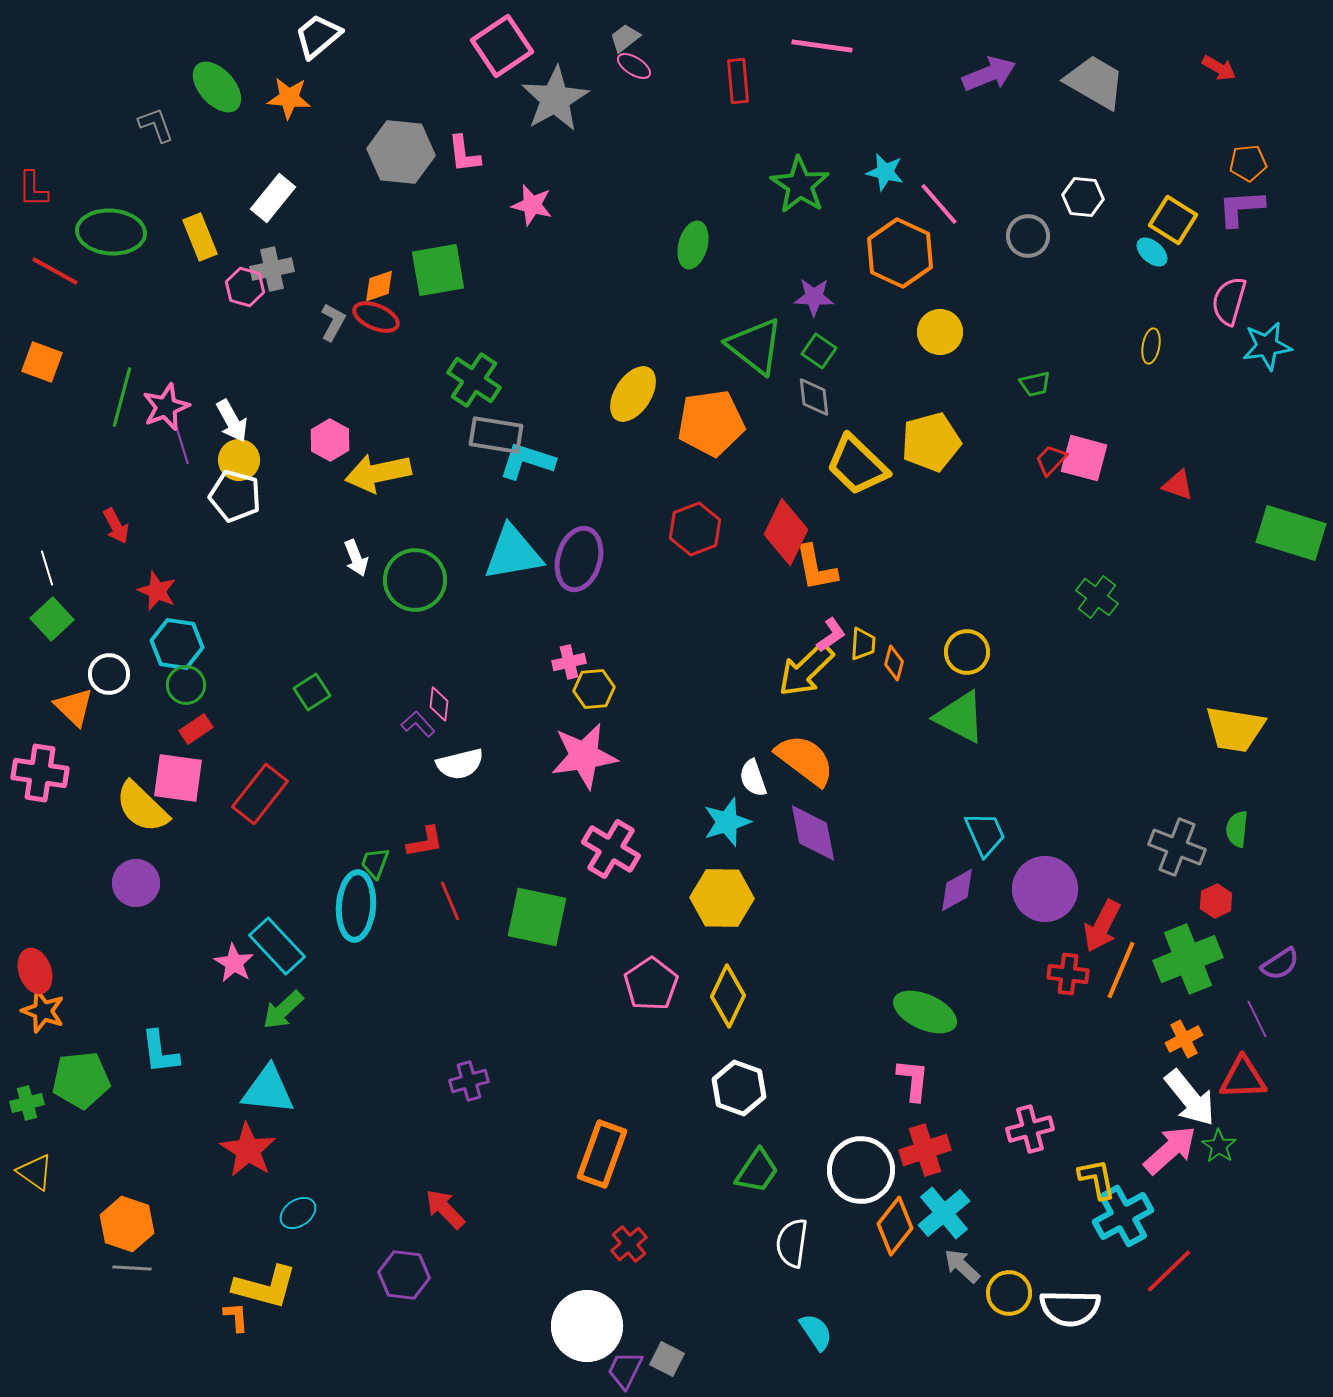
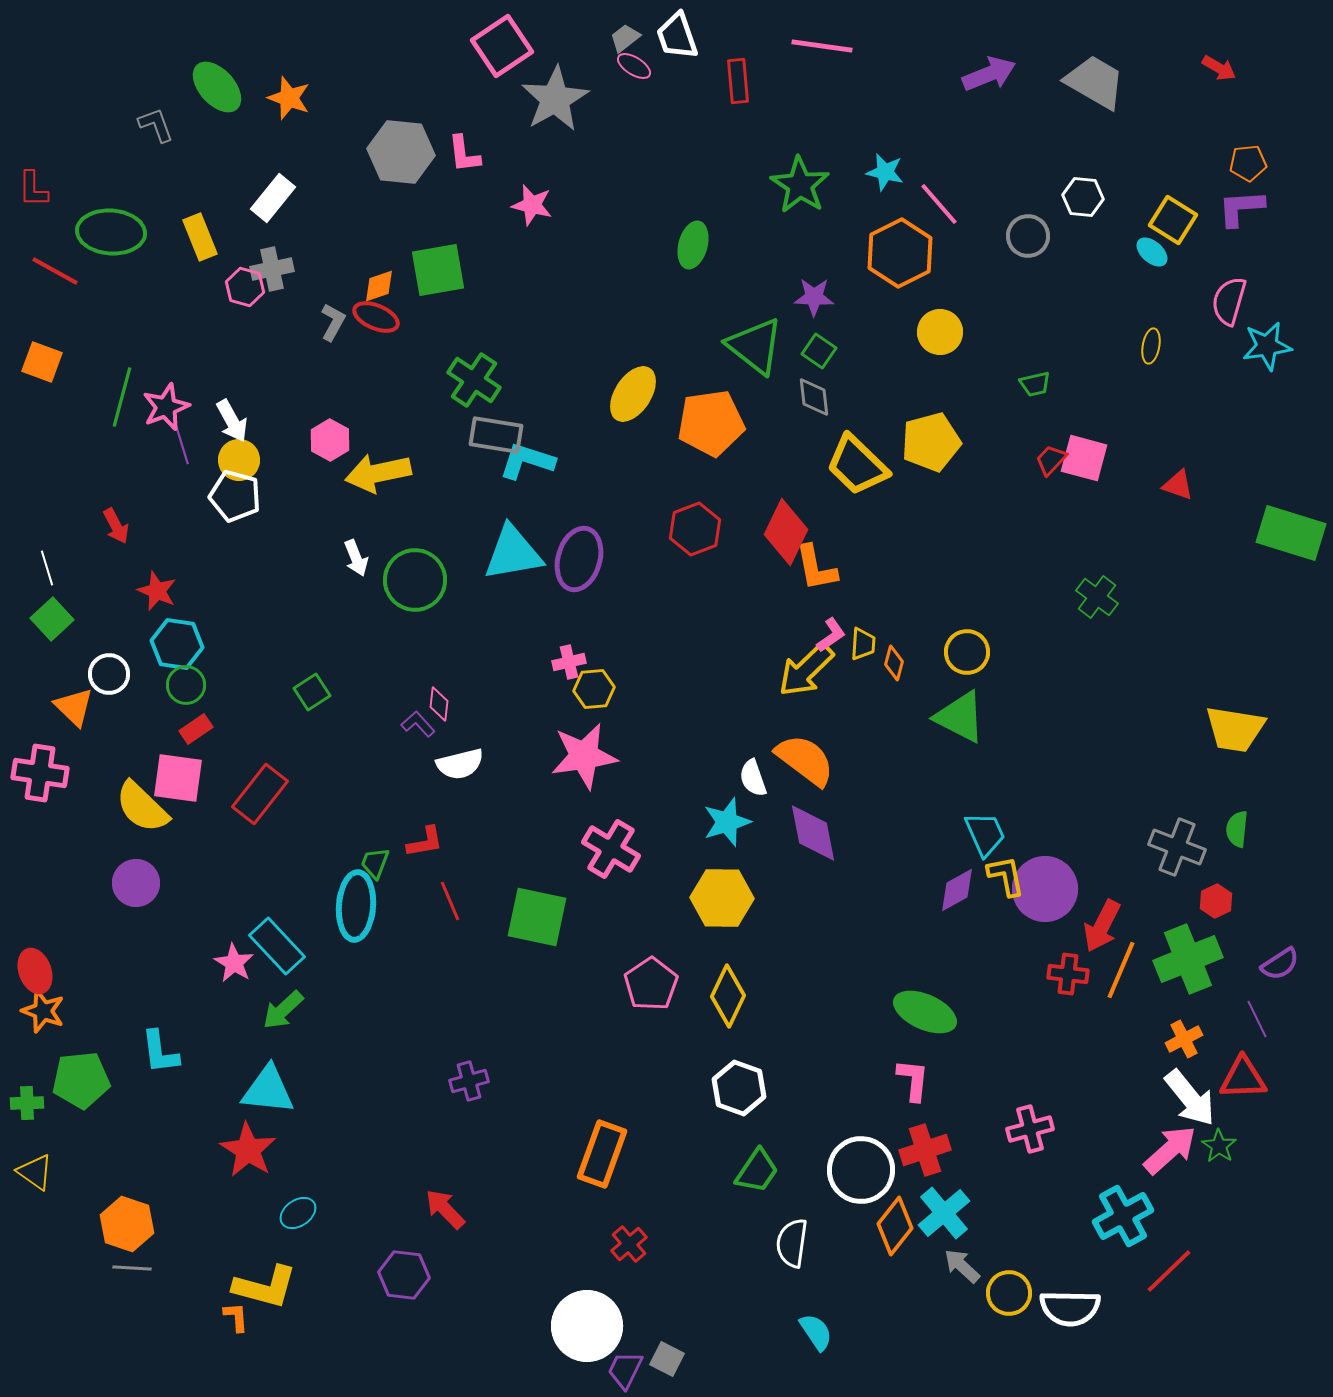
white trapezoid at (318, 36): moved 359 px right; rotated 69 degrees counterclockwise
orange star at (289, 98): rotated 15 degrees clockwise
orange hexagon at (900, 253): rotated 8 degrees clockwise
green cross at (27, 1103): rotated 12 degrees clockwise
yellow L-shape at (1097, 1179): moved 91 px left, 303 px up
